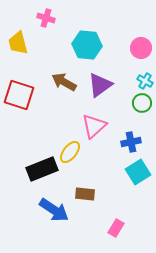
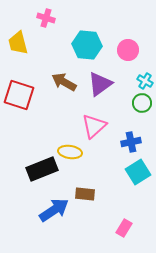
pink circle: moved 13 px left, 2 px down
purple triangle: moved 1 px up
yellow ellipse: rotated 60 degrees clockwise
blue arrow: rotated 68 degrees counterclockwise
pink rectangle: moved 8 px right
